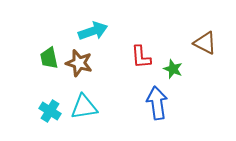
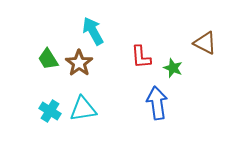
cyan arrow: rotated 100 degrees counterclockwise
green trapezoid: moved 1 px left, 1 px down; rotated 20 degrees counterclockwise
brown star: rotated 20 degrees clockwise
green star: moved 1 px up
cyan triangle: moved 1 px left, 2 px down
